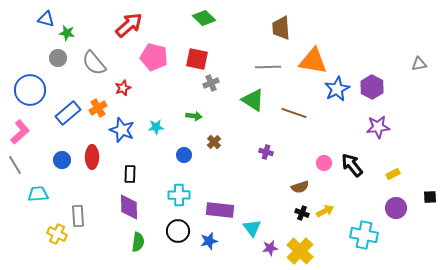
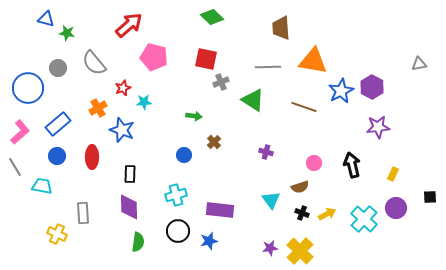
green diamond at (204, 18): moved 8 px right, 1 px up
gray circle at (58, 58): moved 10 px down
red square at (197, 59): moved 9 px right
gray cross at (211, 83): moved 10 px right, 1 px up
blue star at (337, 89): moved 4 px right, 2 px down
blue circle at (30, 90): moved 2 px left, 2 px up
blue rectangle at (68, 113): moved 10 px left, 11 px down
brown line at (294, 113): moved 10 px right, 6 px up
cyan star at (156, 127): moved 12 px left, 25 px up
blue circle at (62, 160): moved 5 px left, 4 px up
pink circle at (324, 163): moved 10 px left
gray line at (15, 165): moved 2 px down
black arrow at (352, 165): rotated 25 degrees clockwise
yellow rectangle at (393, 174): rotated 40 degrees counterclockwise
cyan trapezoid at (38, 194): moved 4 px right, 8 px up; rotated 15 degrees clockwise
cyan cross at (179, 195): moved 3 px left; rotated 15 degrees counterclockwise
yellow arrow at (325, 211): moved 2 px right, 3 px down
gray rectangle at (78, 216): moved 5 px right, 3 px up
cyan triangle at (252, 228): moved 19 px right, 28 px up
cyan cross at (364, 235): moved 16 px up; rotated 32 degrees clockwise
